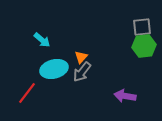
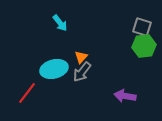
gray square: rotated 24 degrees clockwise
cyan arrow: moved 18 px right, 17 px up; rotated 12 degrees clockwise
